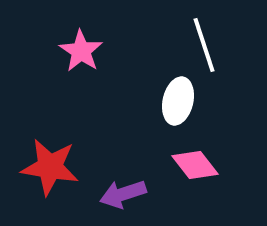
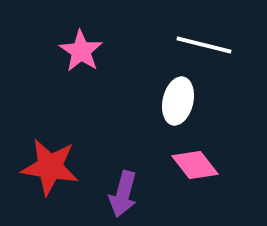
white line: rotated 58 degrees counterclockwise
purple arrow: rotated 57 degrees counterclockwise
